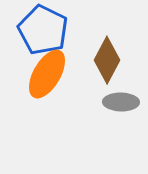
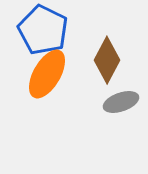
gray ellipse: rotated 20 degrees counterclockwise
